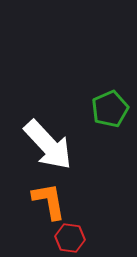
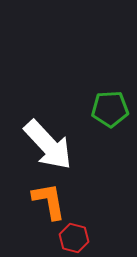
green pentagon: rotated 21 degrees clockwise
red hexagon: moved 4 px right; rotated 8 degrees clockwise
